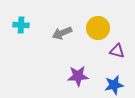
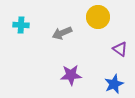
yellow circle: moved 11 px up
purple triangle: moved 3 px right, 2 px up; rotated 21 degrees clockwise
purple star: moved 7 px left, 1 px up
blue star: moved 1 px up; rotated 12 degrees counterclockwise
